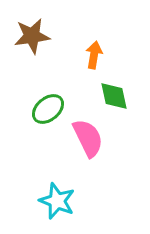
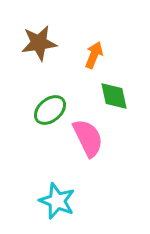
brown star: moved 7 px right, 7 px down
orange arrow: rotated 12 degrees clockwise
green ellipse: moved 2 px right, 1 px down
